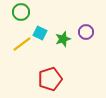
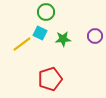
green circle: moved 25 px right
purple circle: moved 9 px right, 4 px down
green star: rotated 14 degrees clockwise
